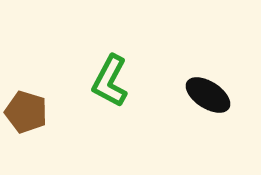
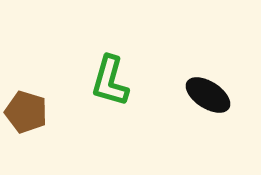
green L-shape: rotated 12 degrees counterclockwise
